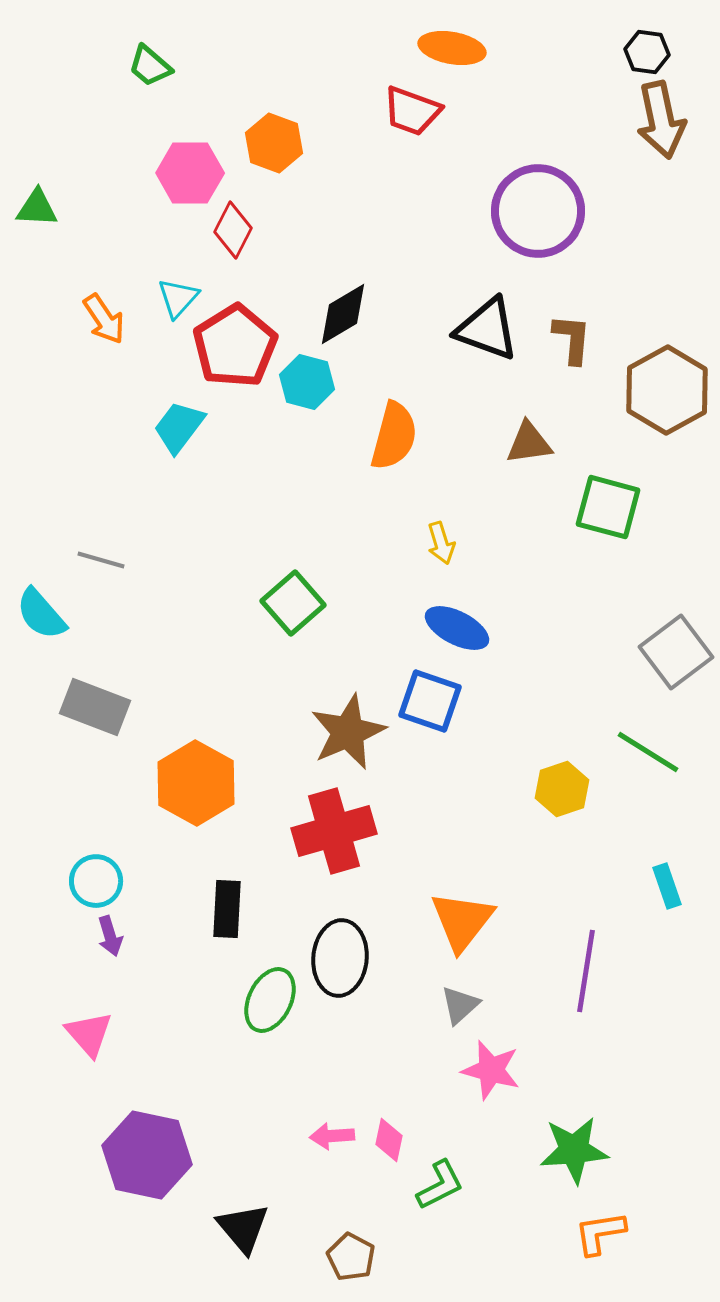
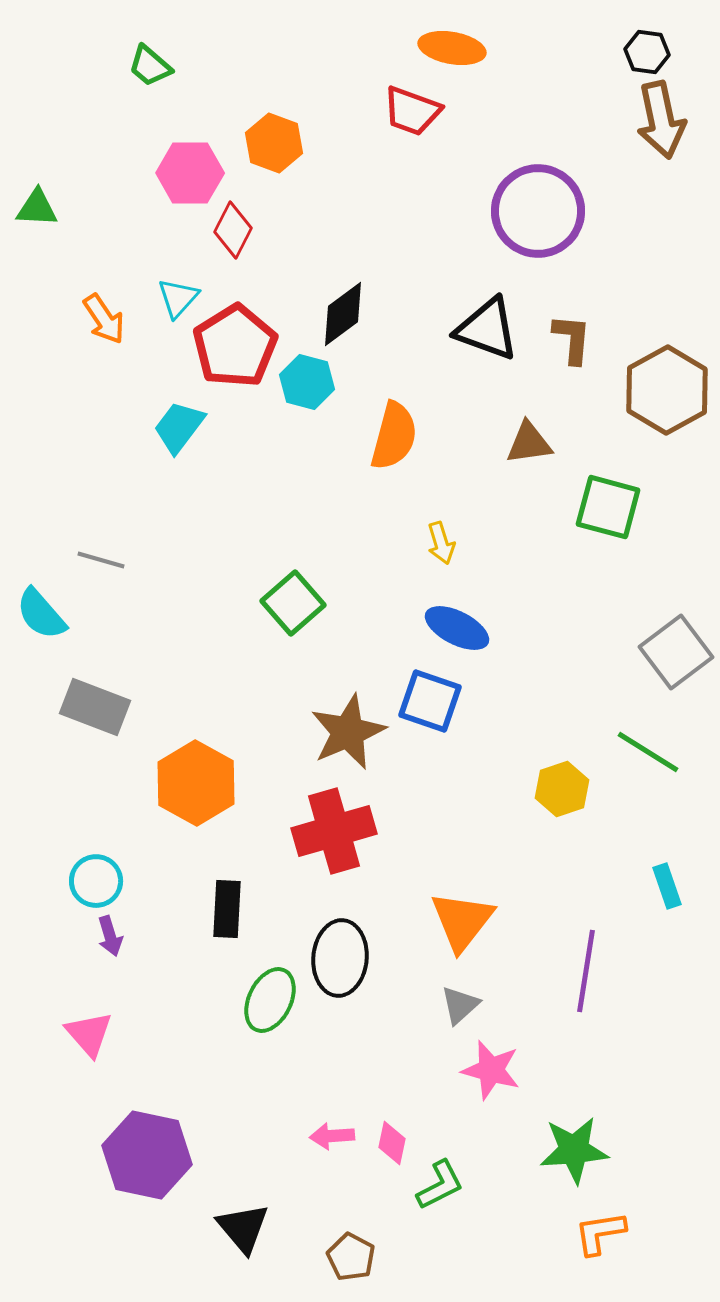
black diamond at (343, 314): rotated 6 degrees counterclockwise
pink diamond at (389, 1140): moved 3 px right, 3 px down
